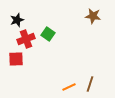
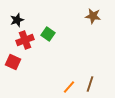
red cross: moved 1 px left, 1 px down
red square: moved 3 px left, 3 px down; rotated 28 degrees clockwise
orange line: rotated 24 degrees counterclockwise
